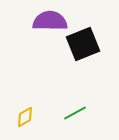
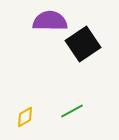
black square: rotated 12 degrees counterclockwise
green line: moved 3 px left, 2 px up
